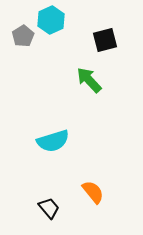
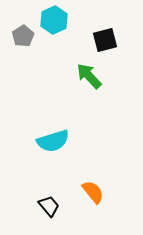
cyan hexagon: moved 3 px right
green arrow: moved 4 px up
black trapezoid: moved 2 px up
